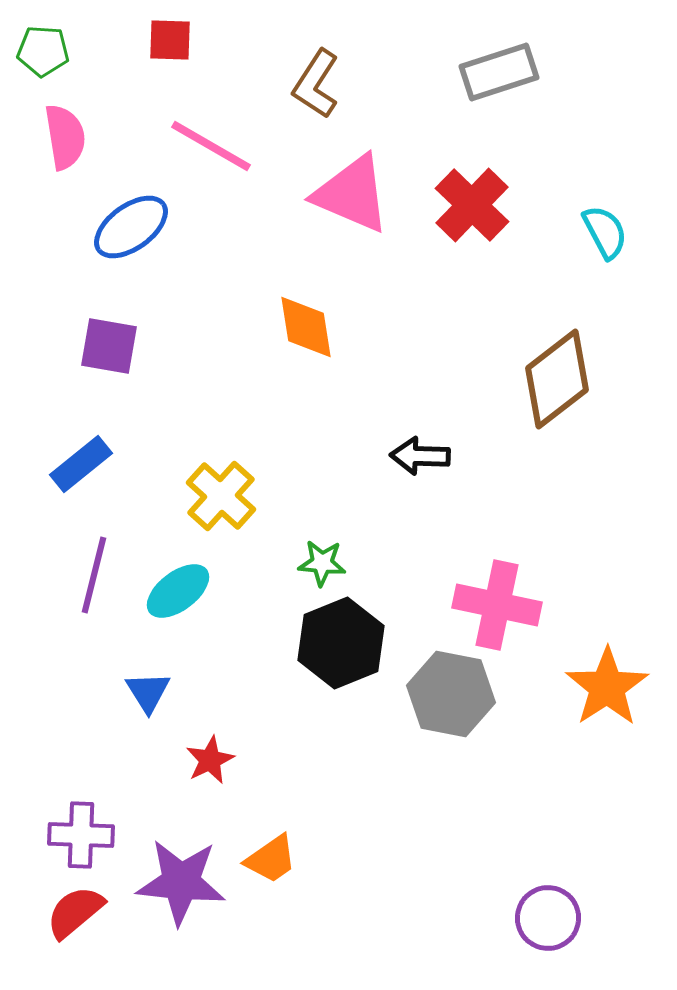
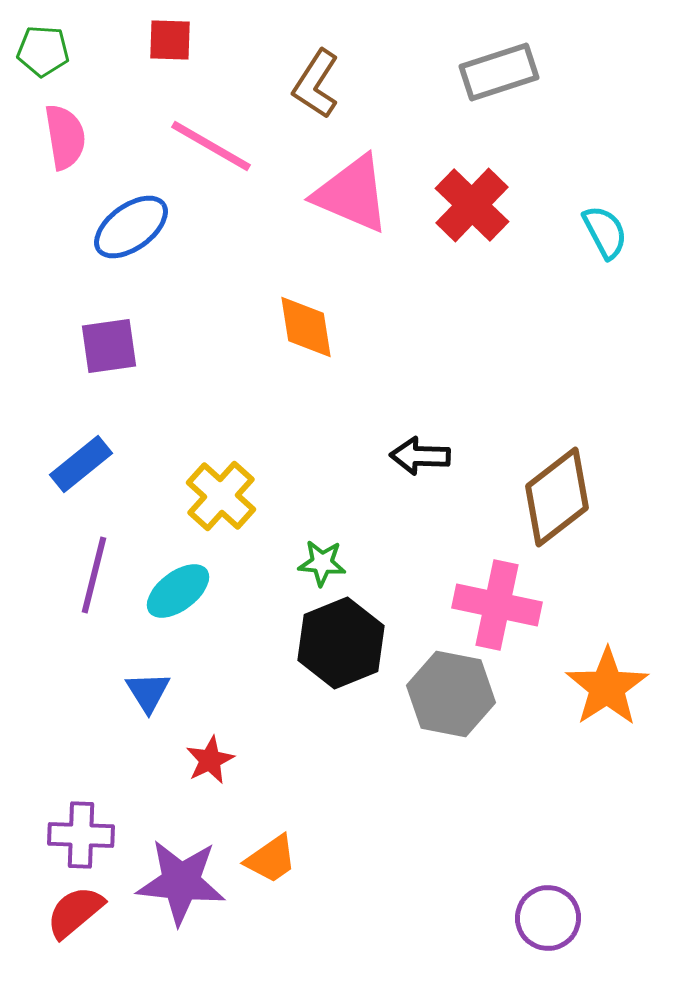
purple square: rotated 18 degrees counterclockwise
brown diamond: moved 118 px down
